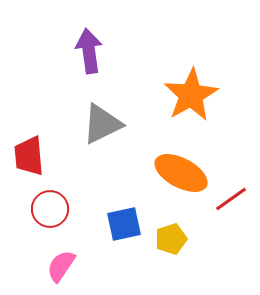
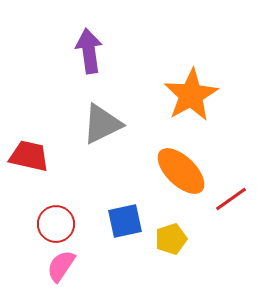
red trapezoid: rotated 108 degrees clockwise
orange ellipse: moved 2 px up; rotated 16 degrees clockwise
red circle: moved 6 px right, 15 px down
blue square: moved 1 px right, 3 px up
